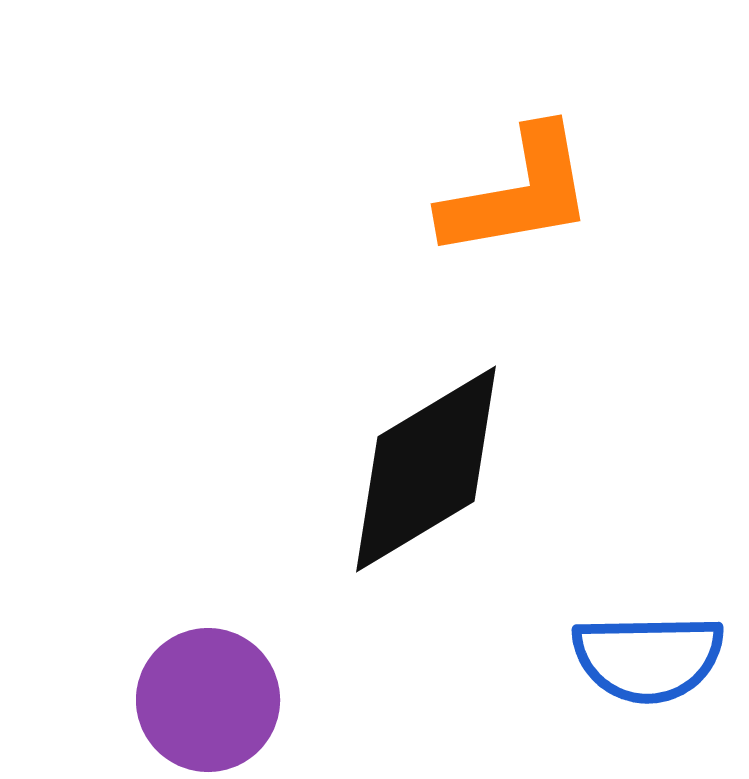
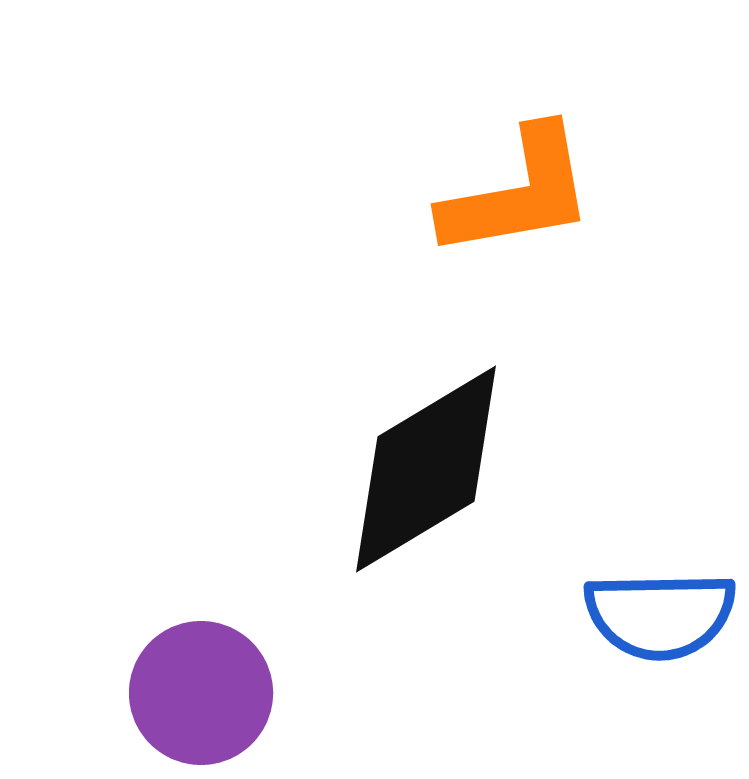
blue semicircle: moved 12 px right, 43 px up
purple circle: moved 7 px left, 7 px up
